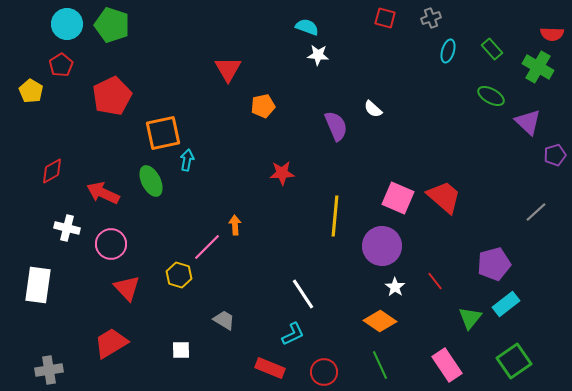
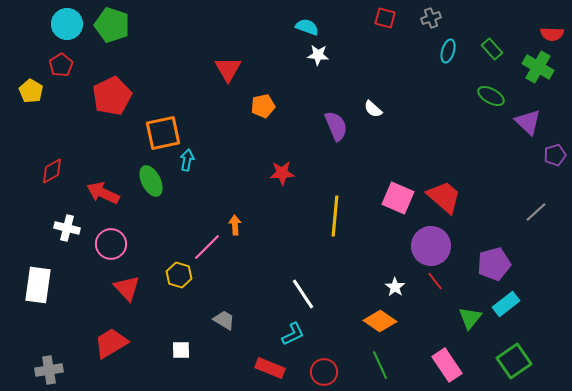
purple circle at (382, 246): moved 49 px right
